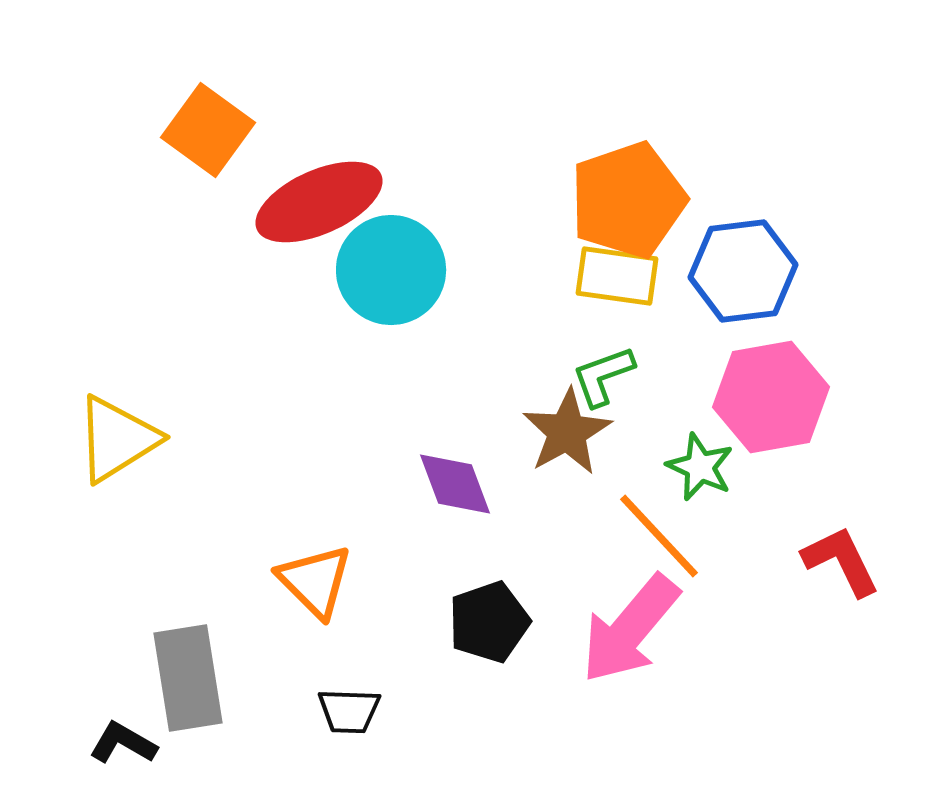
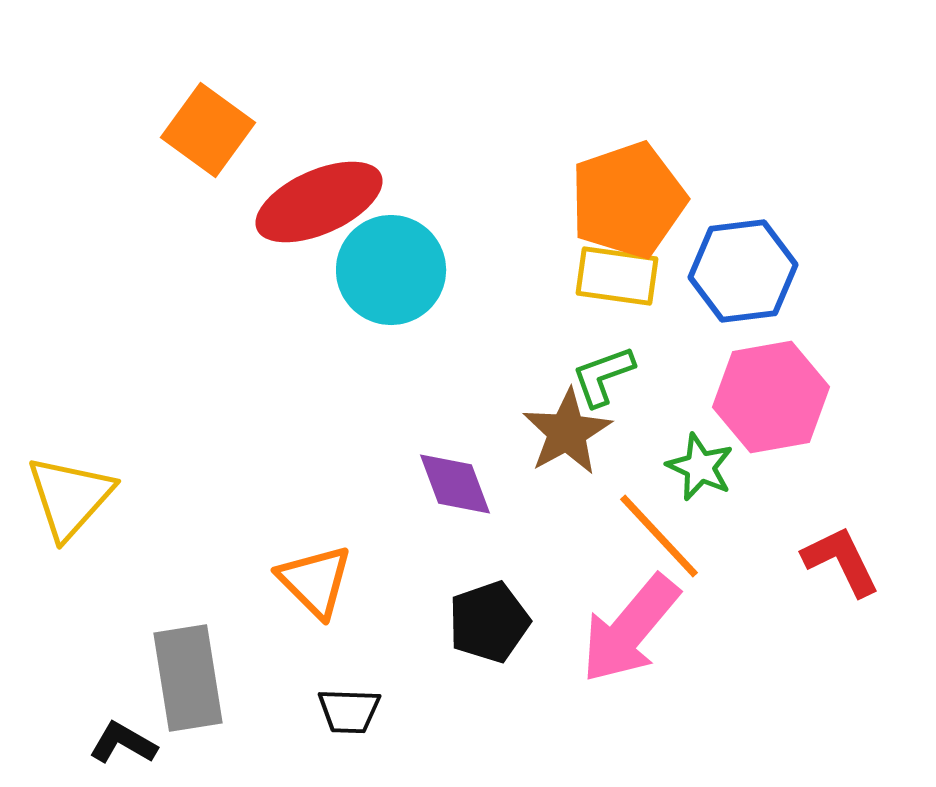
yellow triangle: moved 47 px left, 58 px down; rotated 16 degrees counterclockwise
